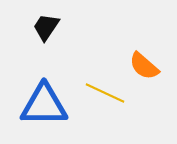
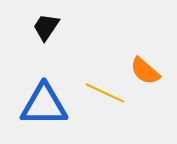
orange semicircle: moved 1 px right, 5 px down
